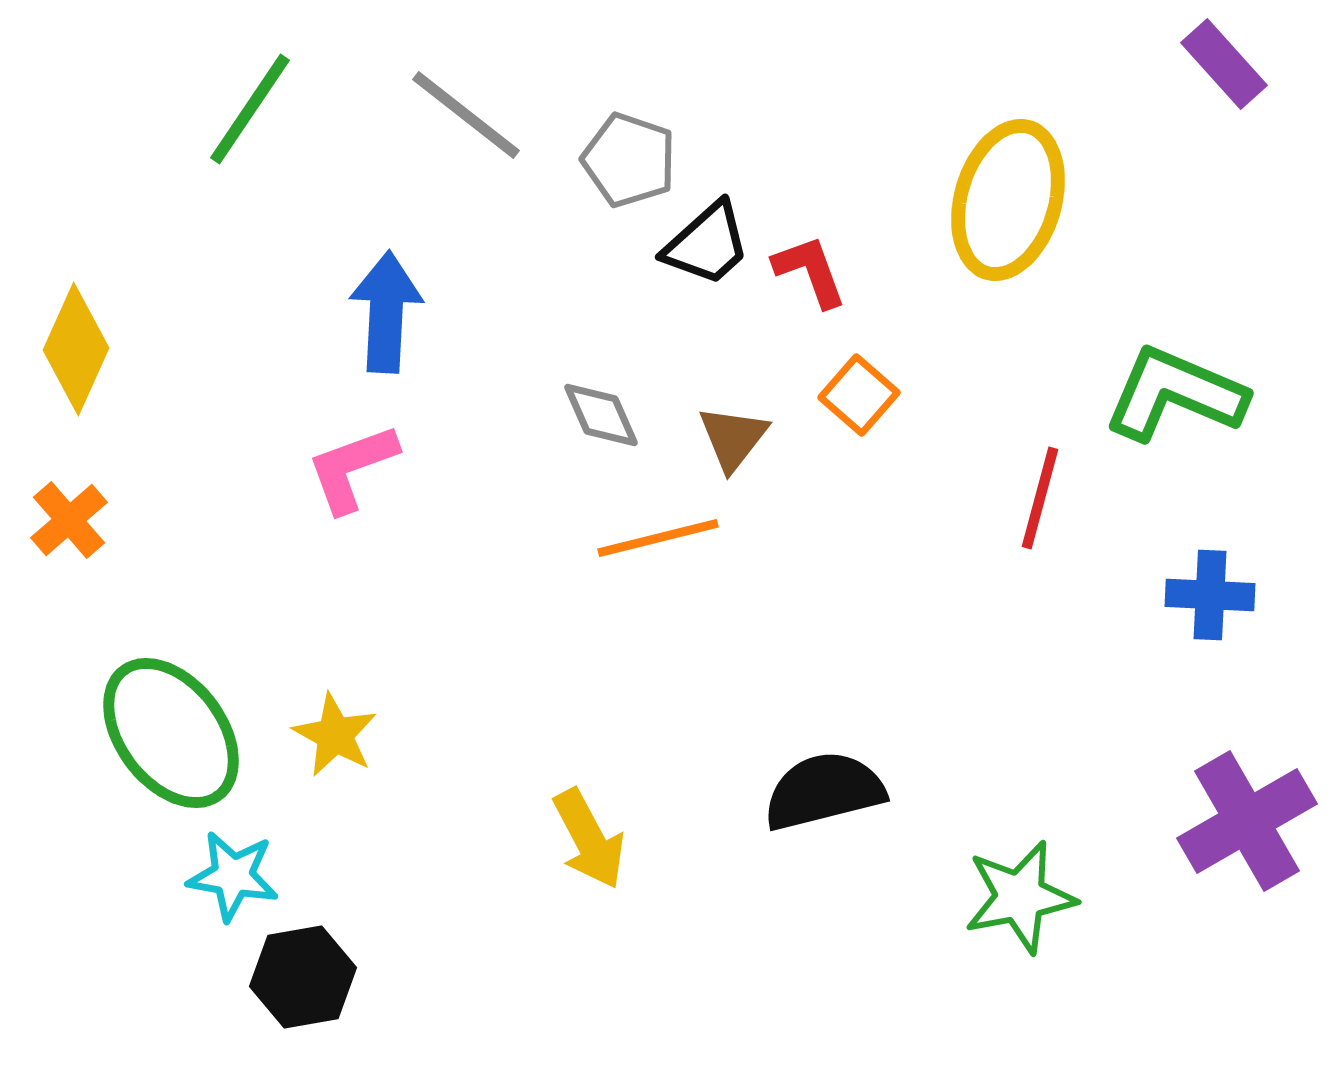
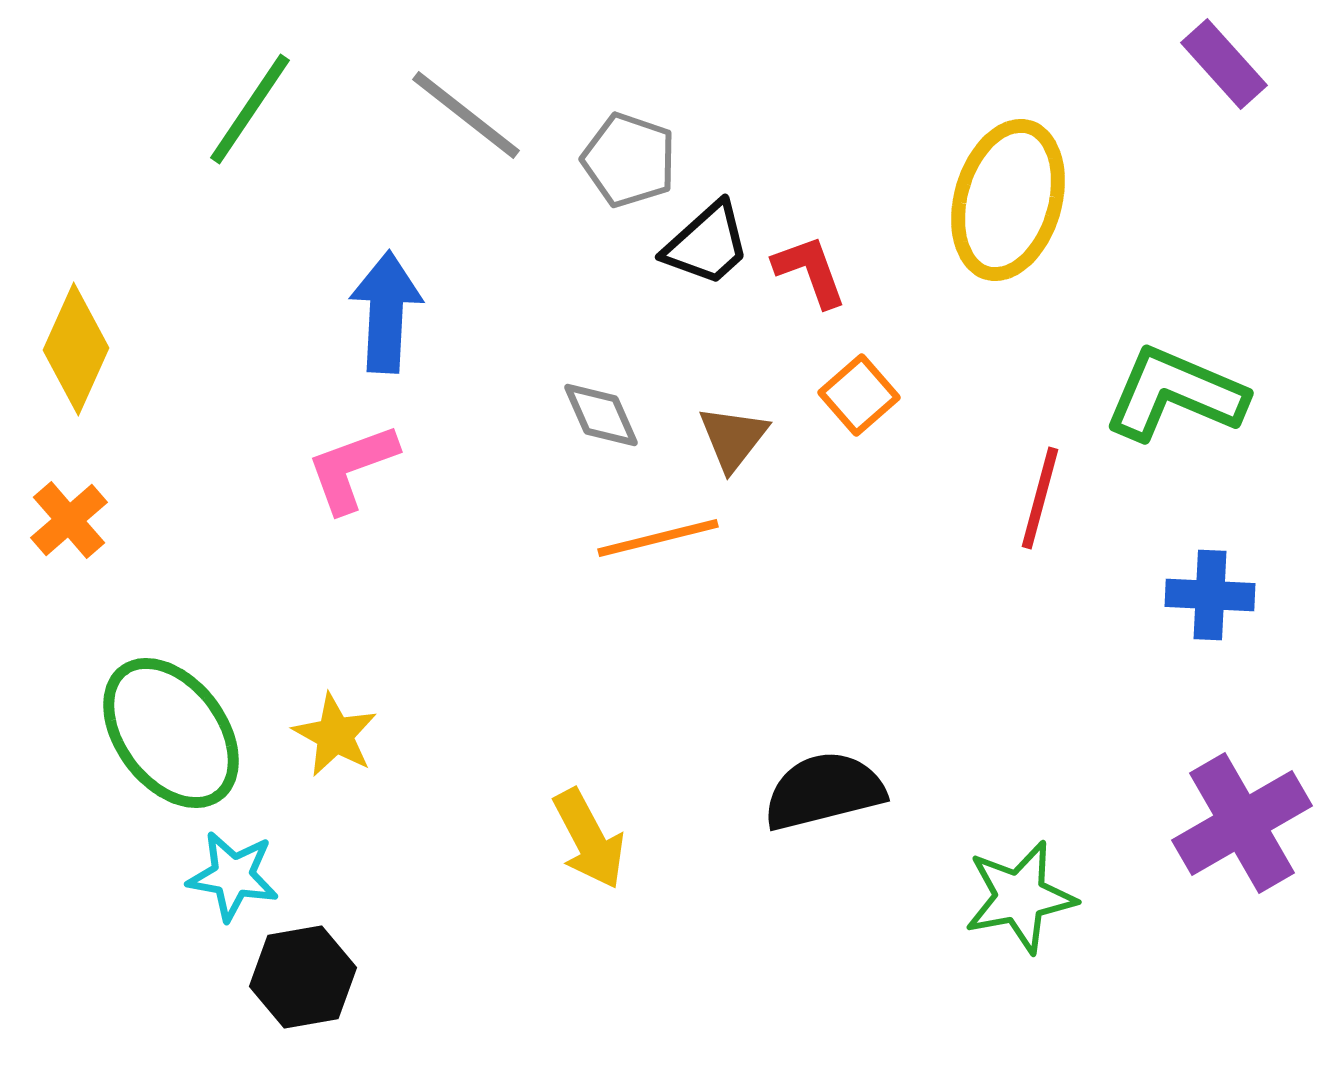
orange square: rotated 8 degrees clockwise
purple cross: moved 5 px left, 2 px down
